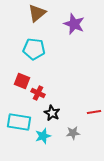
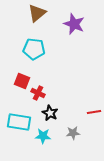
black star: moved 2 px left
cyan star: rotated 21 degrees clockwise
